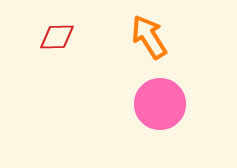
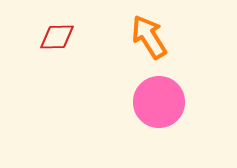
pink circle: moved 1 px left, 2 px up
